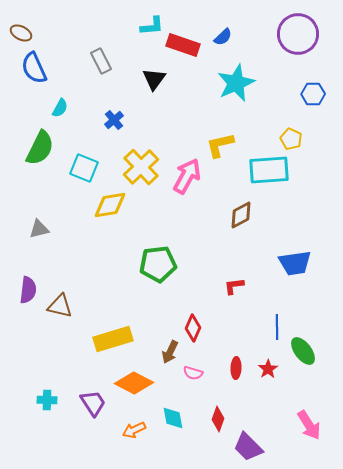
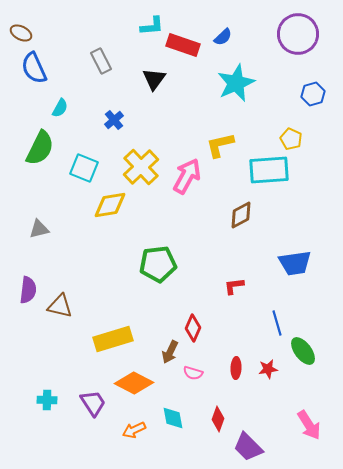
blue hexagon at (313, 94): rotated 15 degrees counterclockwise
blue line at (277, 327): moved 4 px up; rotated 15 degrees counterclockwise
red star at (268, 369): rotated 24 degrees clockwise
